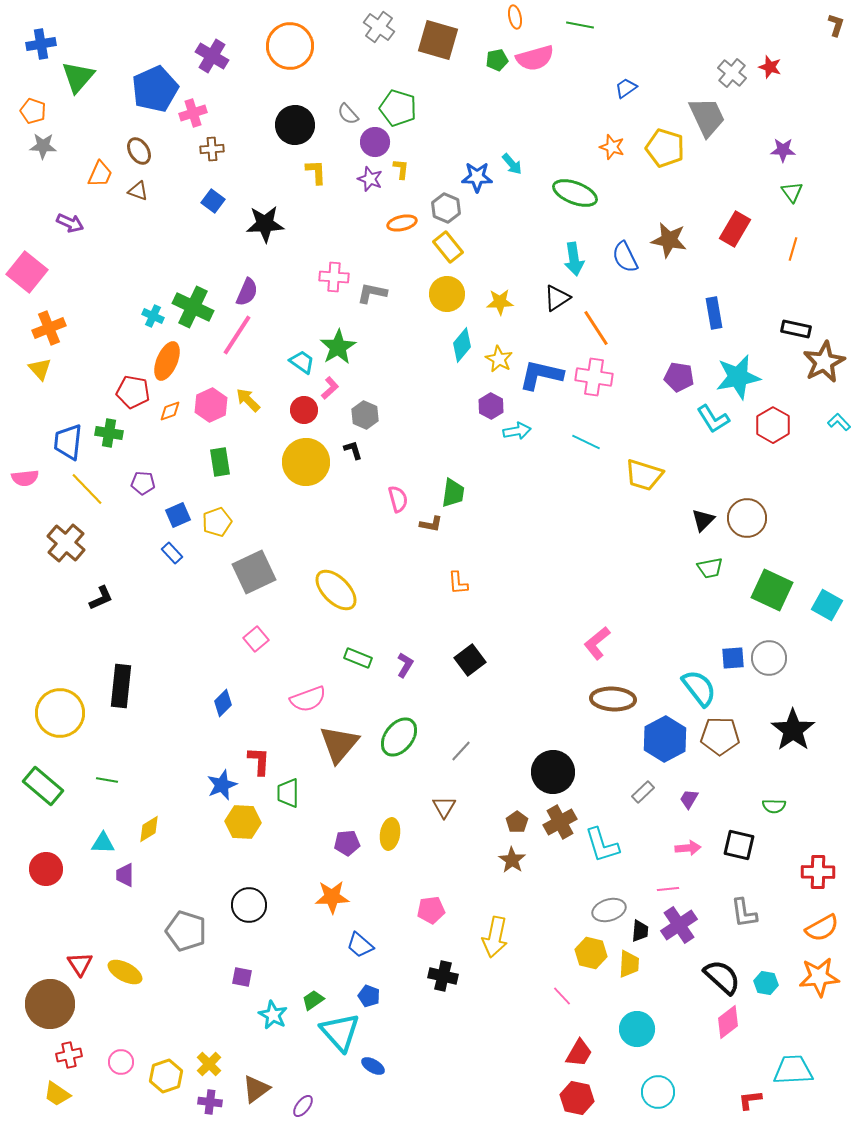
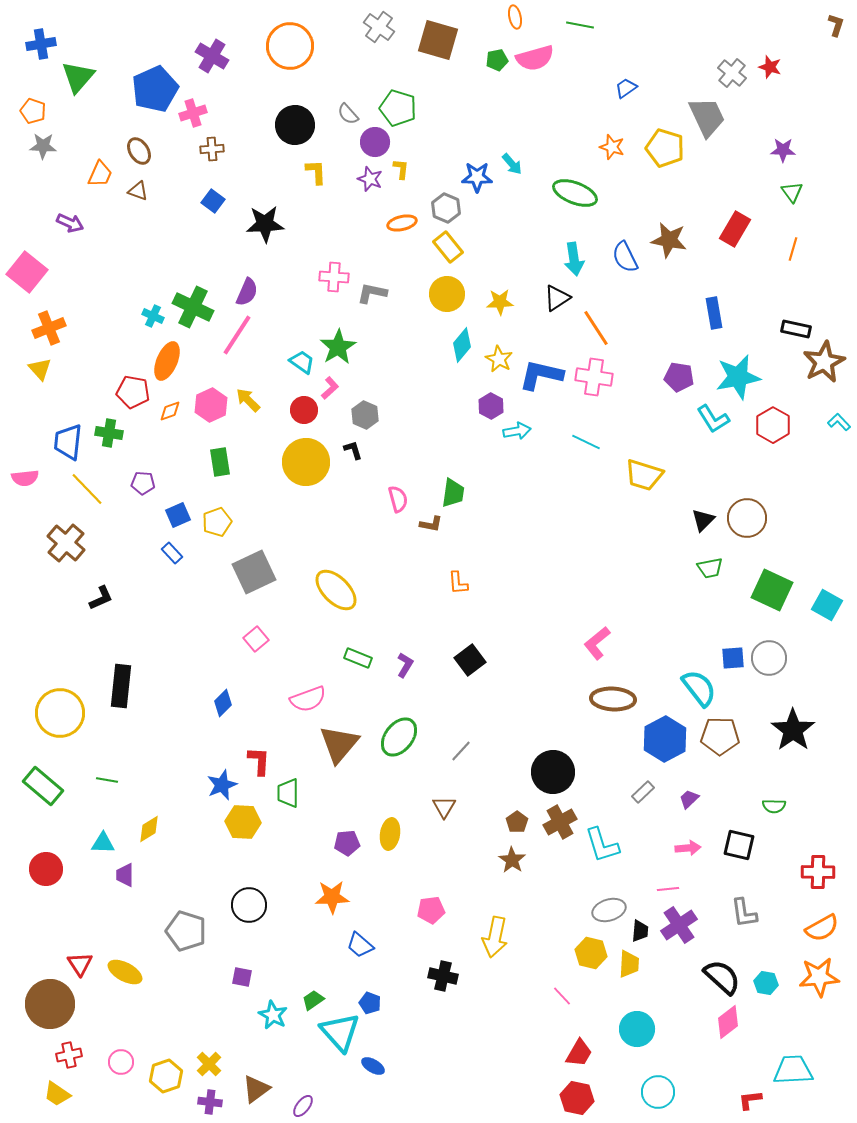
purple trapezoid at (689, 799): rotated 15 degrees clockwise
blue pentagon at (369, 996): moved 1 px right, 7 px down
